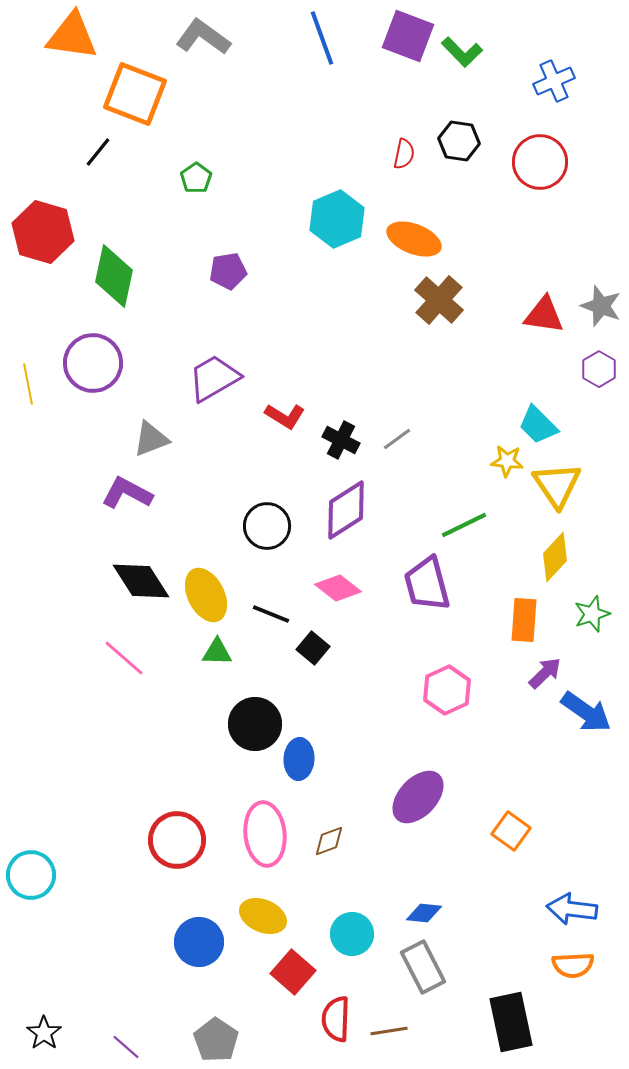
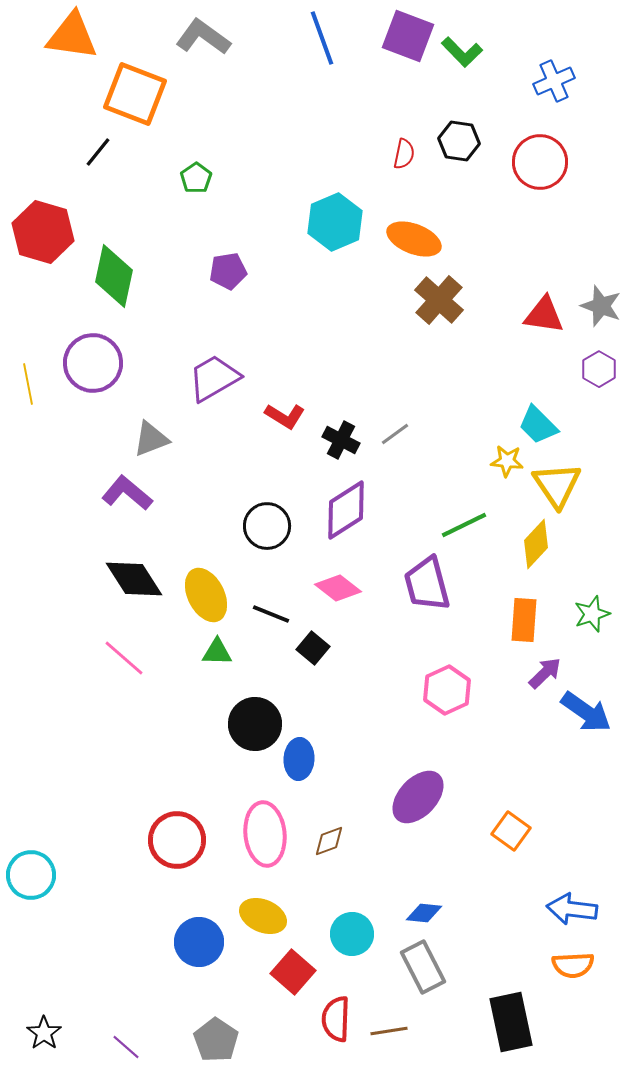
cyan hexagon at (337, 219): moved 2 px left, 3 px down
gray line at (397, 439): moved 2 px left, 5 px up
purple L-shape at (127, 493): rotated 12 degrees clockwise
yellow diamond at (555, 557): moved 19 px left, 13 px up
black diamond at (141, 581): moved 7 px left, 2 px up
